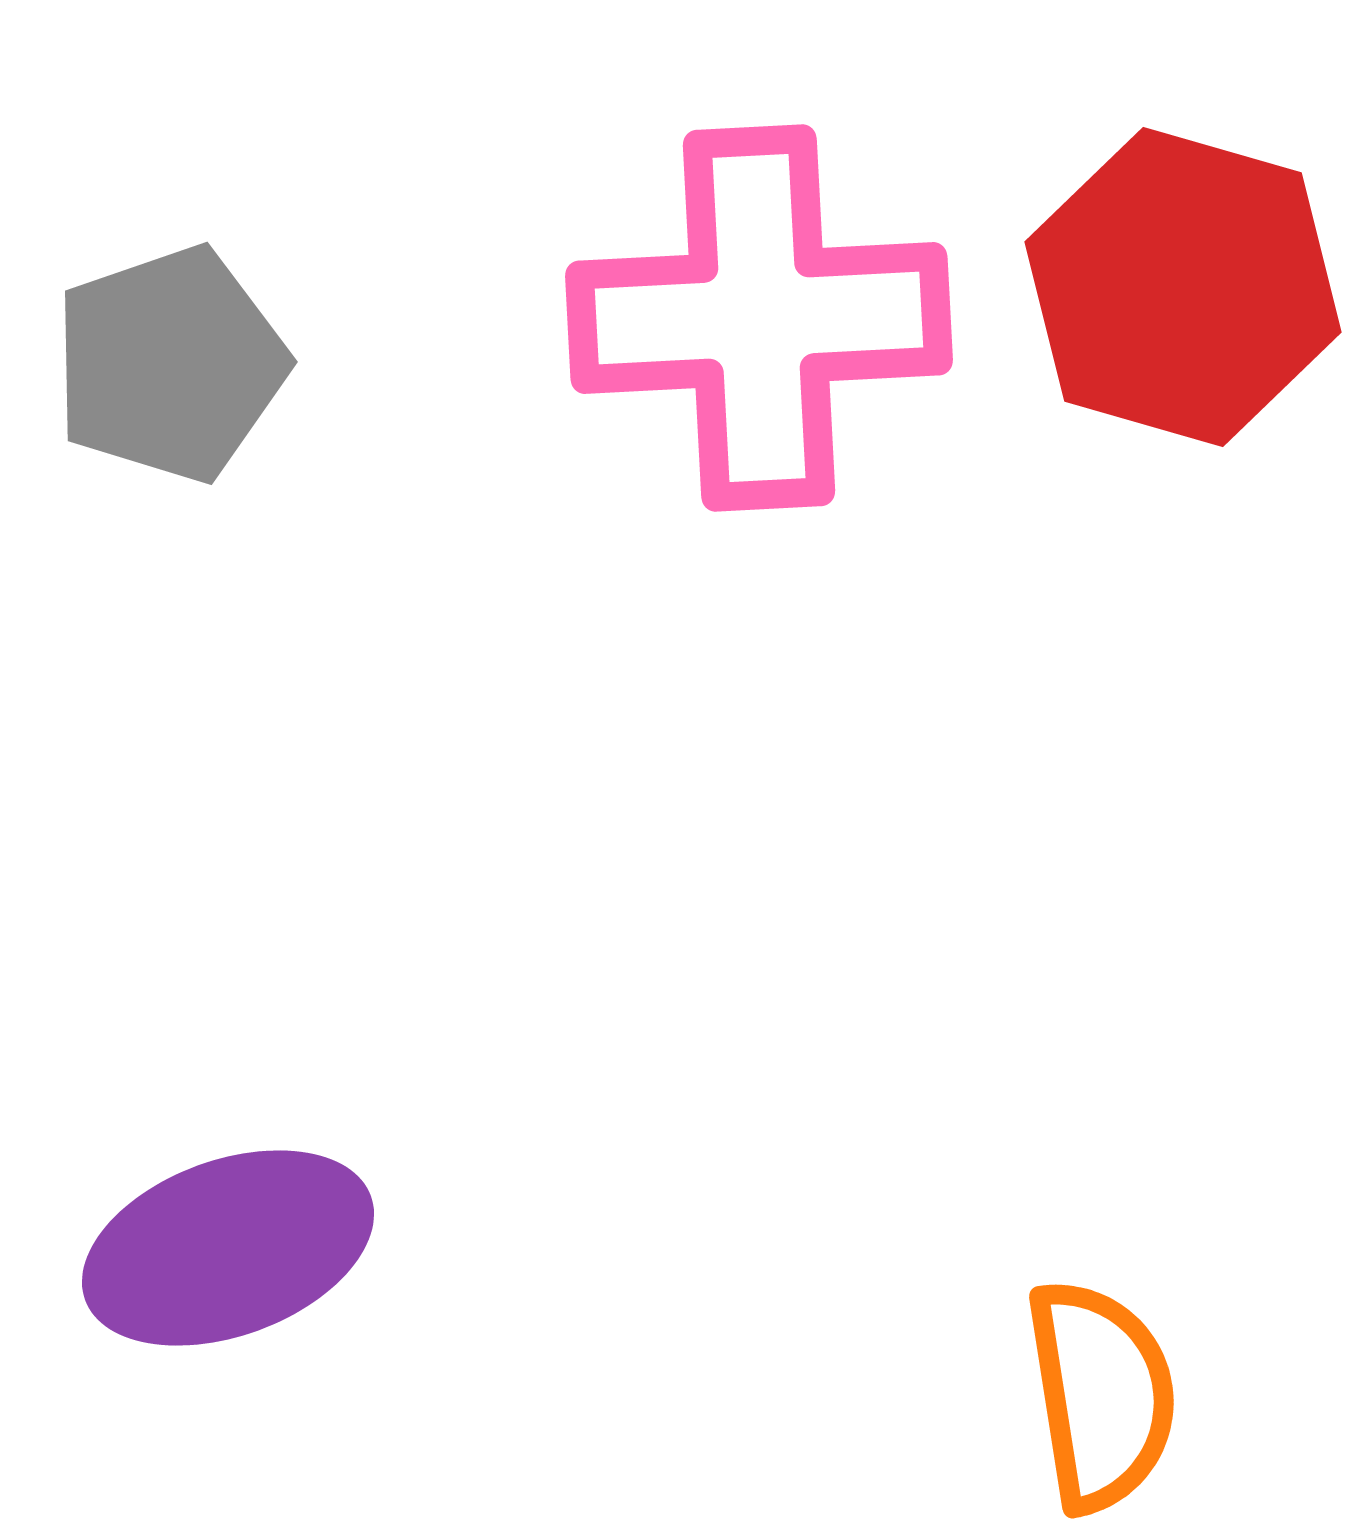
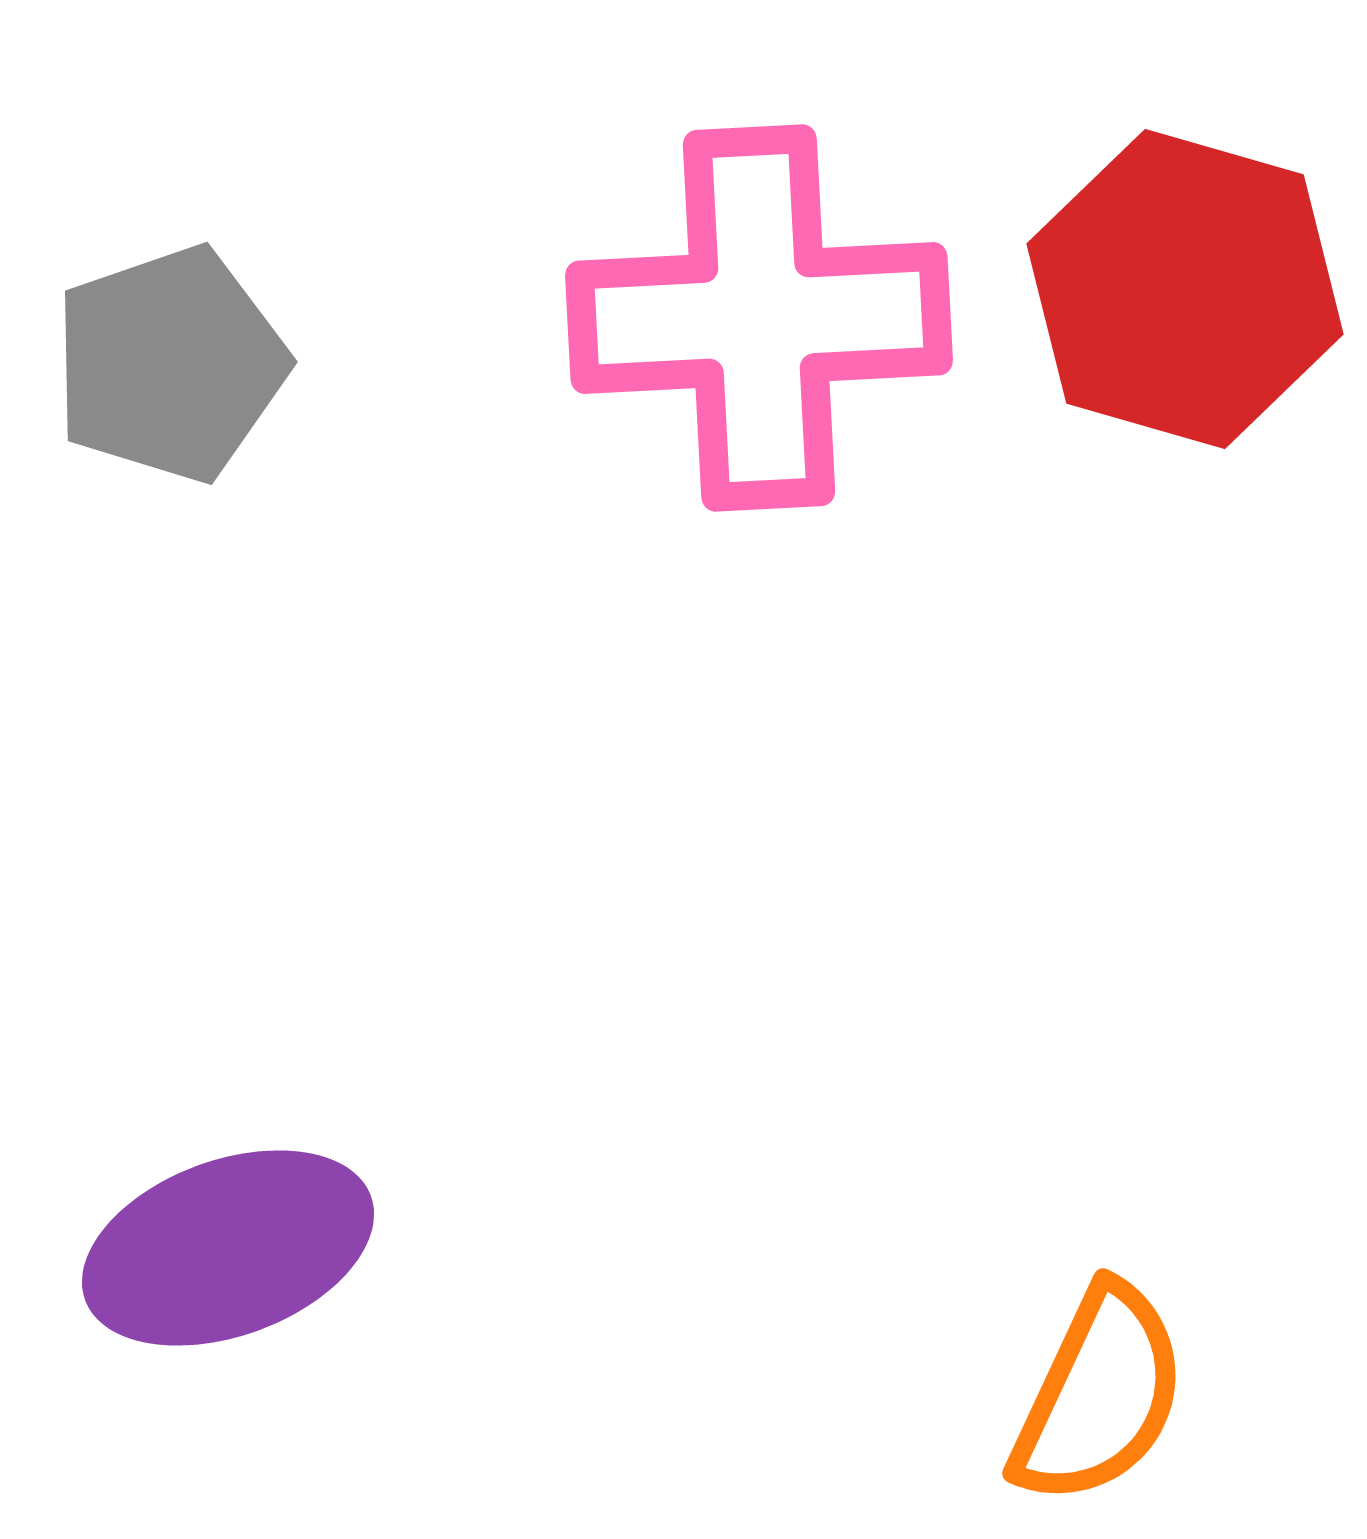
red hexagon: moved 2 px right, 2 px down
orange semicircle: moved 2 px left; rotated 34 degrees clockwise
